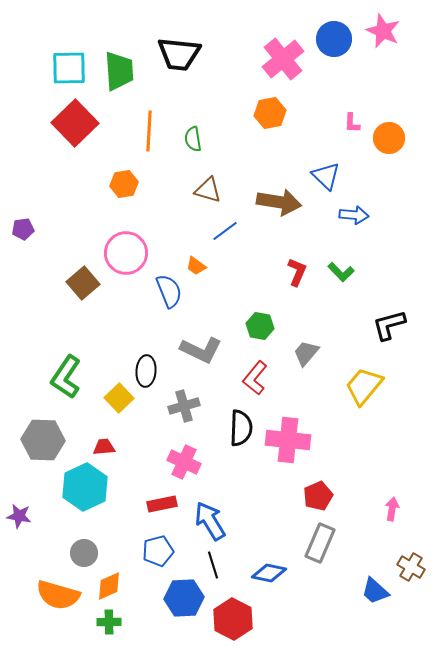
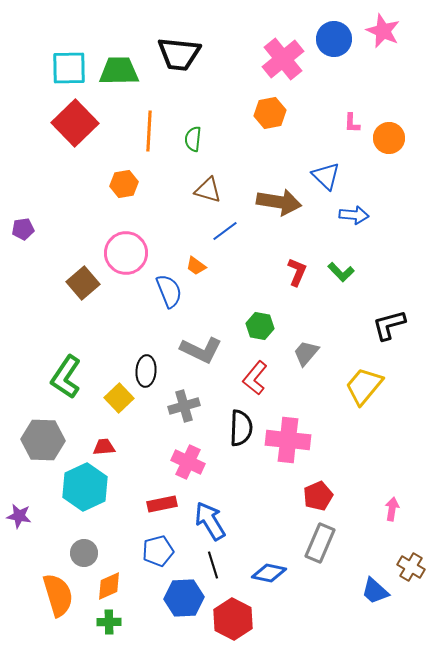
green trapezoid at (119, 71): rotated 87 degrees counterclockwise
green semicircle at (193, 139): rotated 15 degrees clockwise
pink cross at (184, 462): moved 4 px right
orange semicircle at (58, 595): rotated 123 degrees counterclockwise
